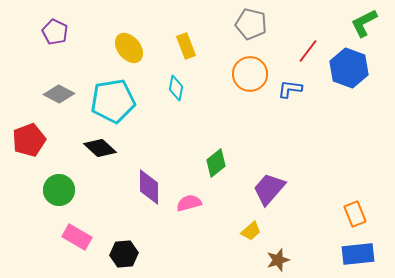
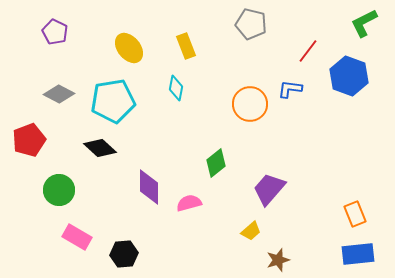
blue hexagon: moved 8 px down
orange circle: moved 30 px down
